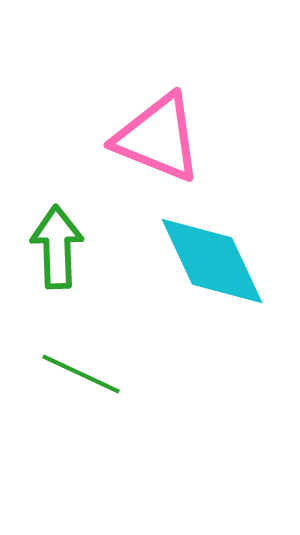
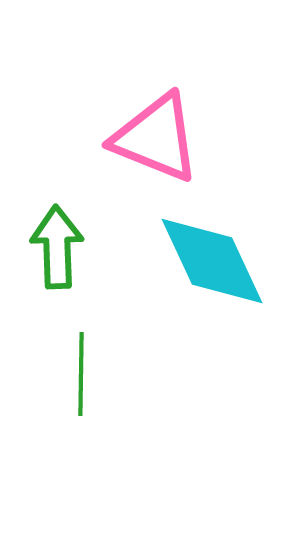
pink triangle: moved 2 px left
green line: rotated 66 degrees clockwise
